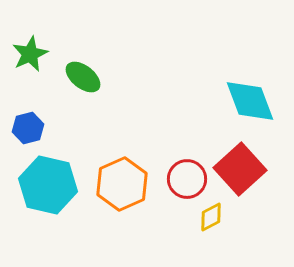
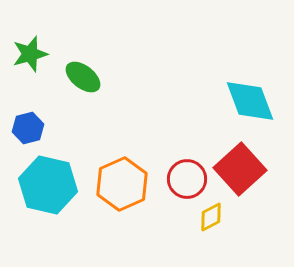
green star: rotated 9 degrees clockwise
